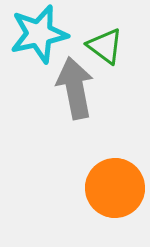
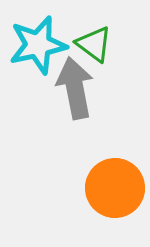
cyan star: moved 1 px left, 11 px down
green triangle: moved 11 px left, 2 px up
